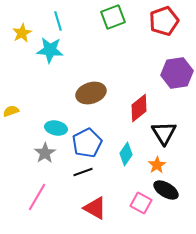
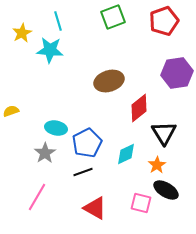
brown ellipse: moved 18 px right, 12 px up
cyan diamond: rotated 30 degrees clockwise
pink square: rotated 15 degrees counterclockwise
